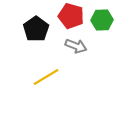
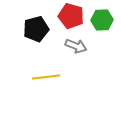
black pentagon: rotated 20 degrees clockwise
yellow line: rotated 24 degrees clockwise
